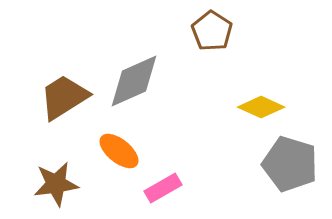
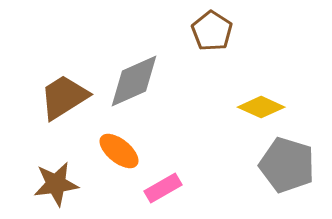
gray pentagon: moved 3 px left, 1 px down
